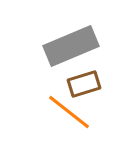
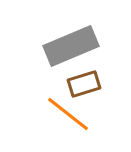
orange line: moved 1 px left, 2 px down
